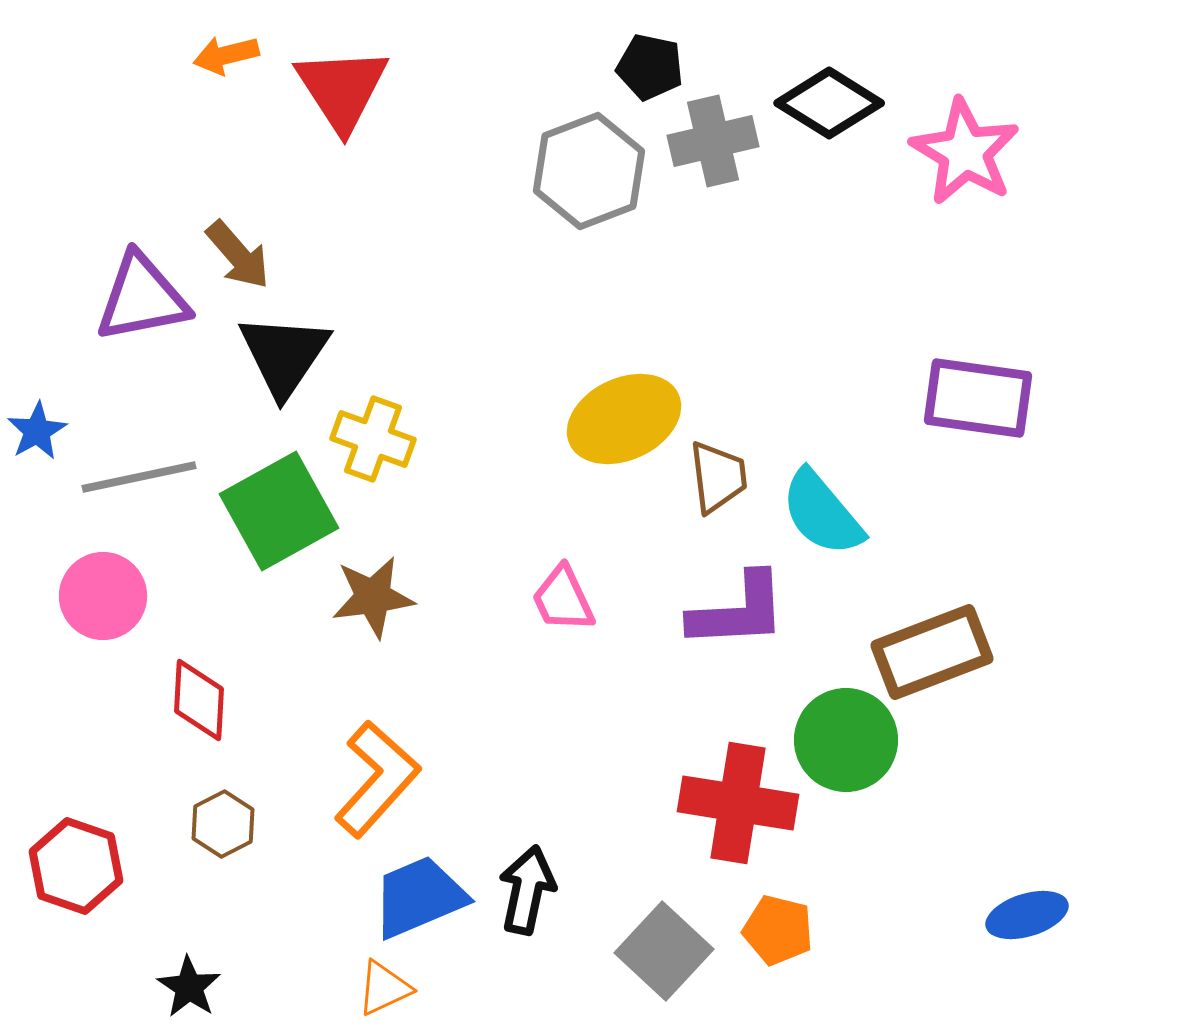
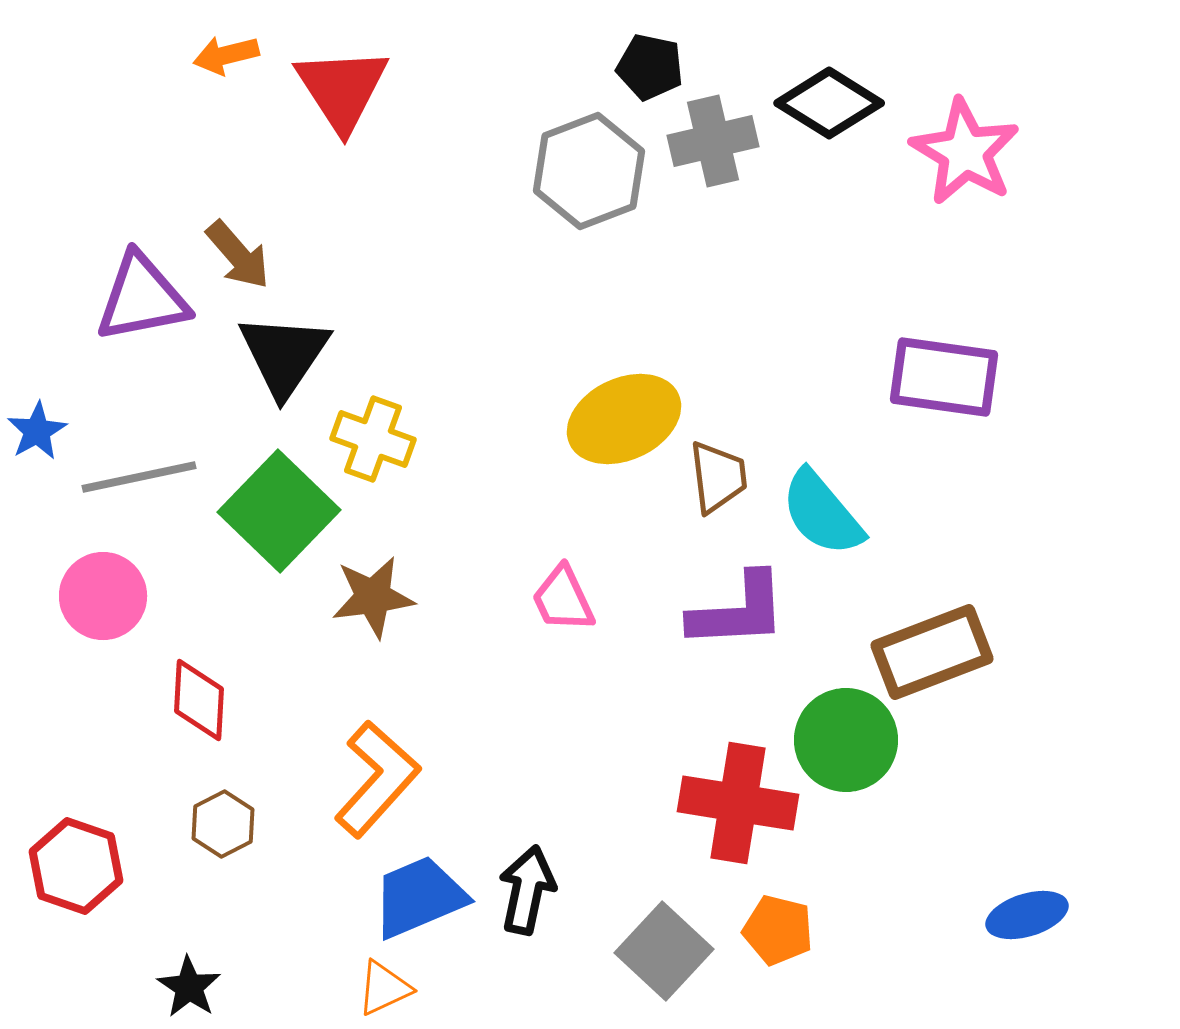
purple rectangle: moved 34 px left, 21 px up
green square: rotated 17 degrees counterclockwise
